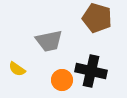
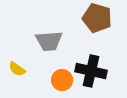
gray trapezoid: rotated 8 degrees clockwise
